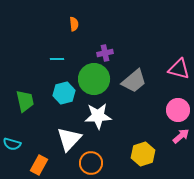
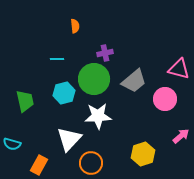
orange semicircle: moved 1 px right, 2 px down
pink circle: moved 13 px left, 11 px up
